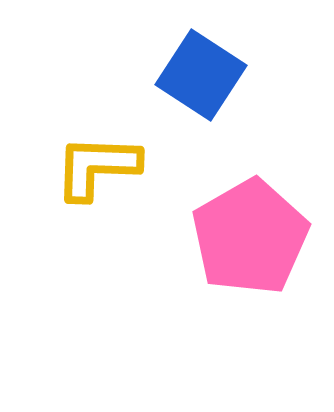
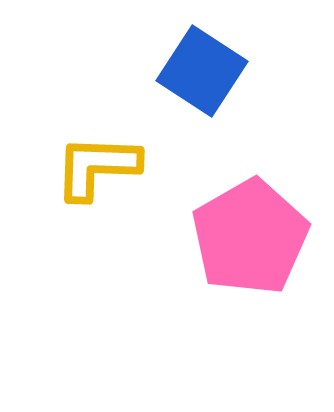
blue square: moved 1 px right, 4 px up
